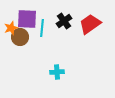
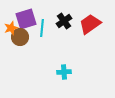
purple square: moved 1 px left; rotated 20 degrees counterclockwise
cyan cross: moved 7 px right
